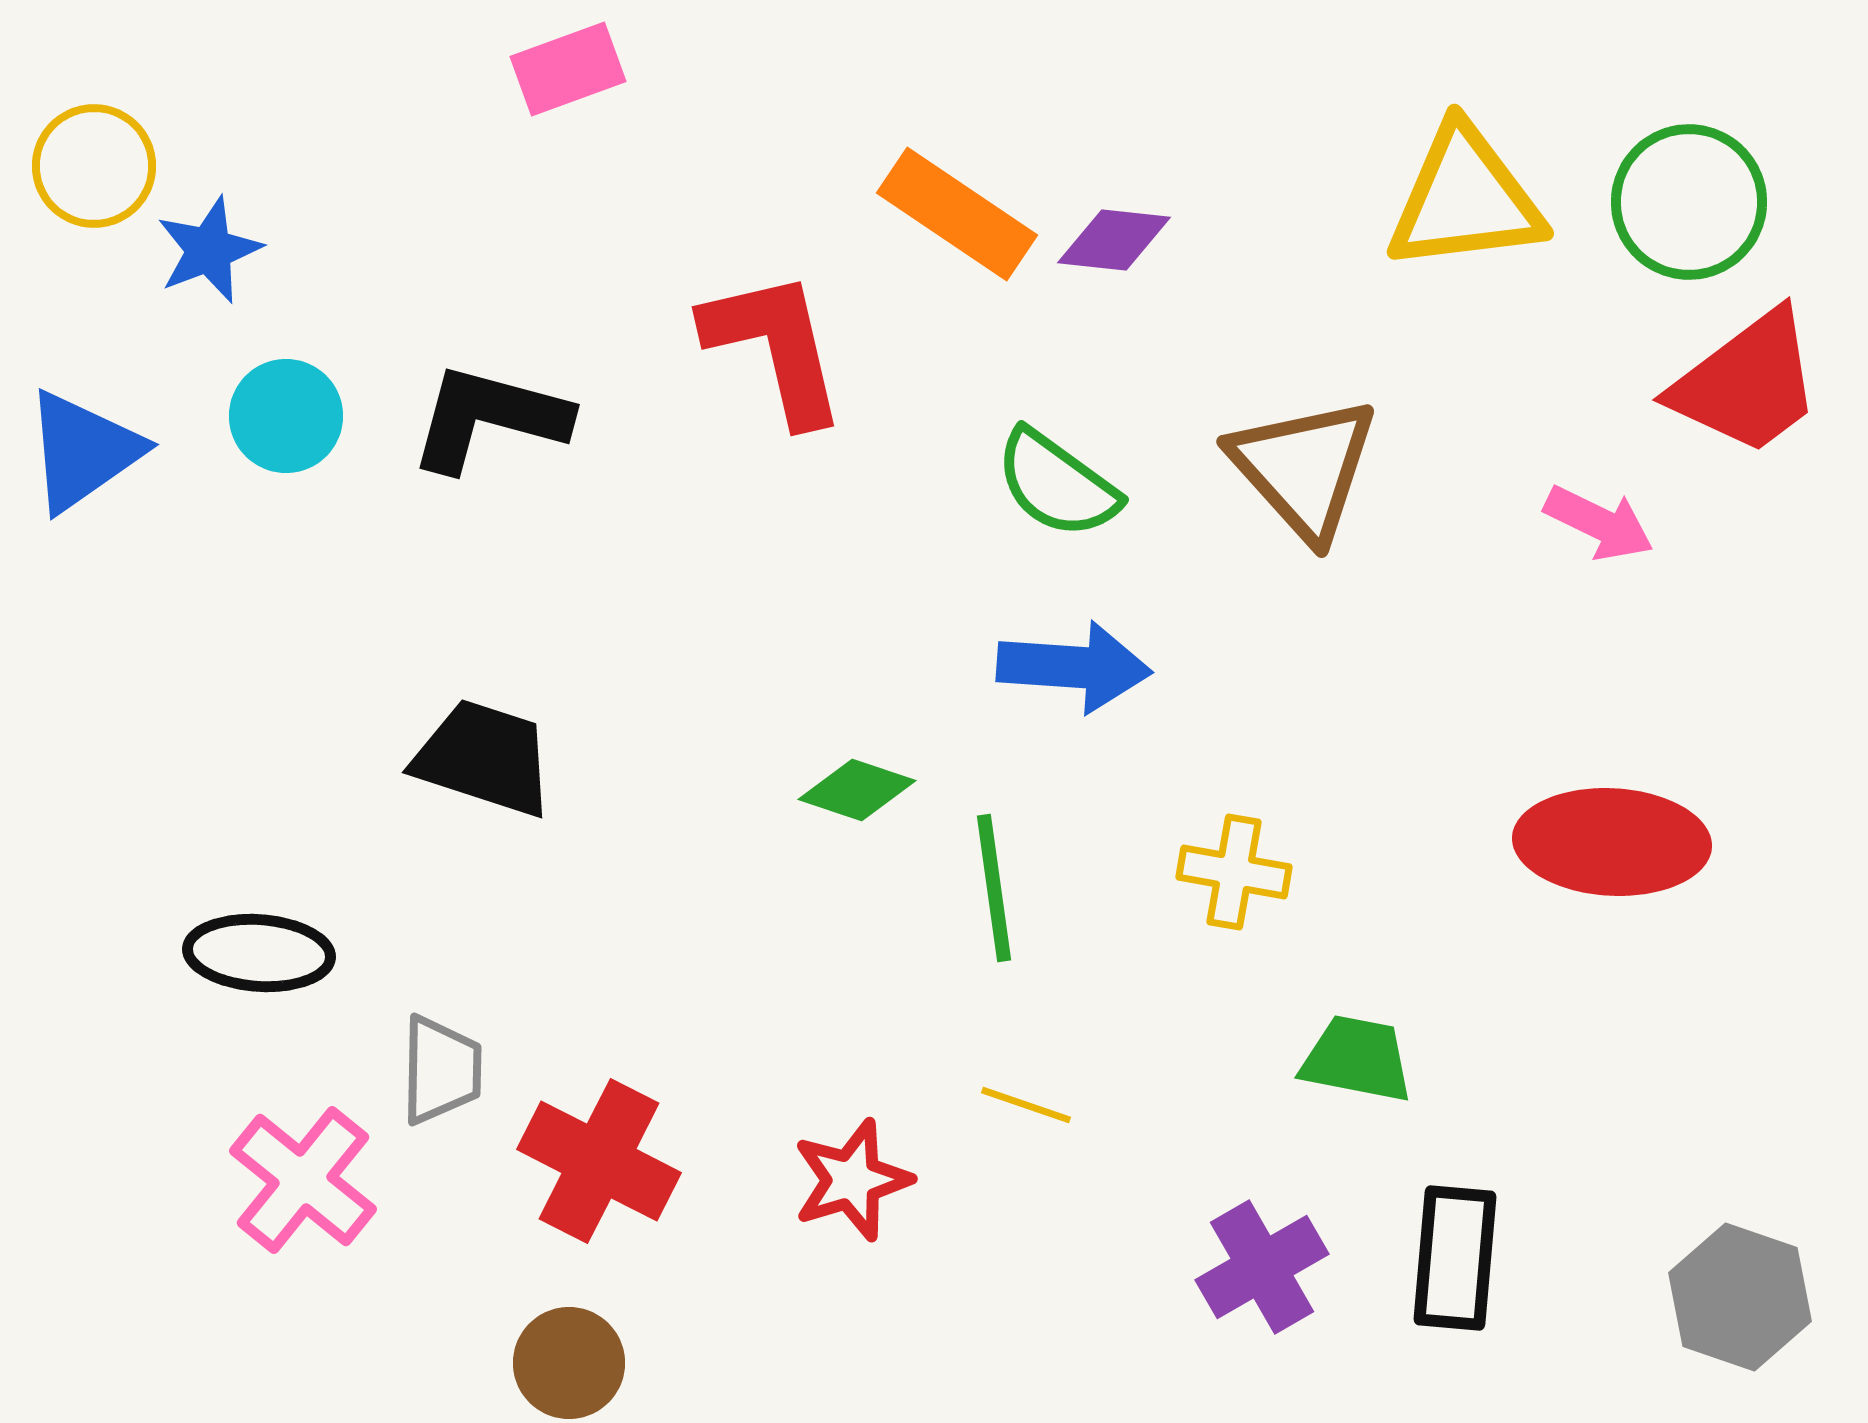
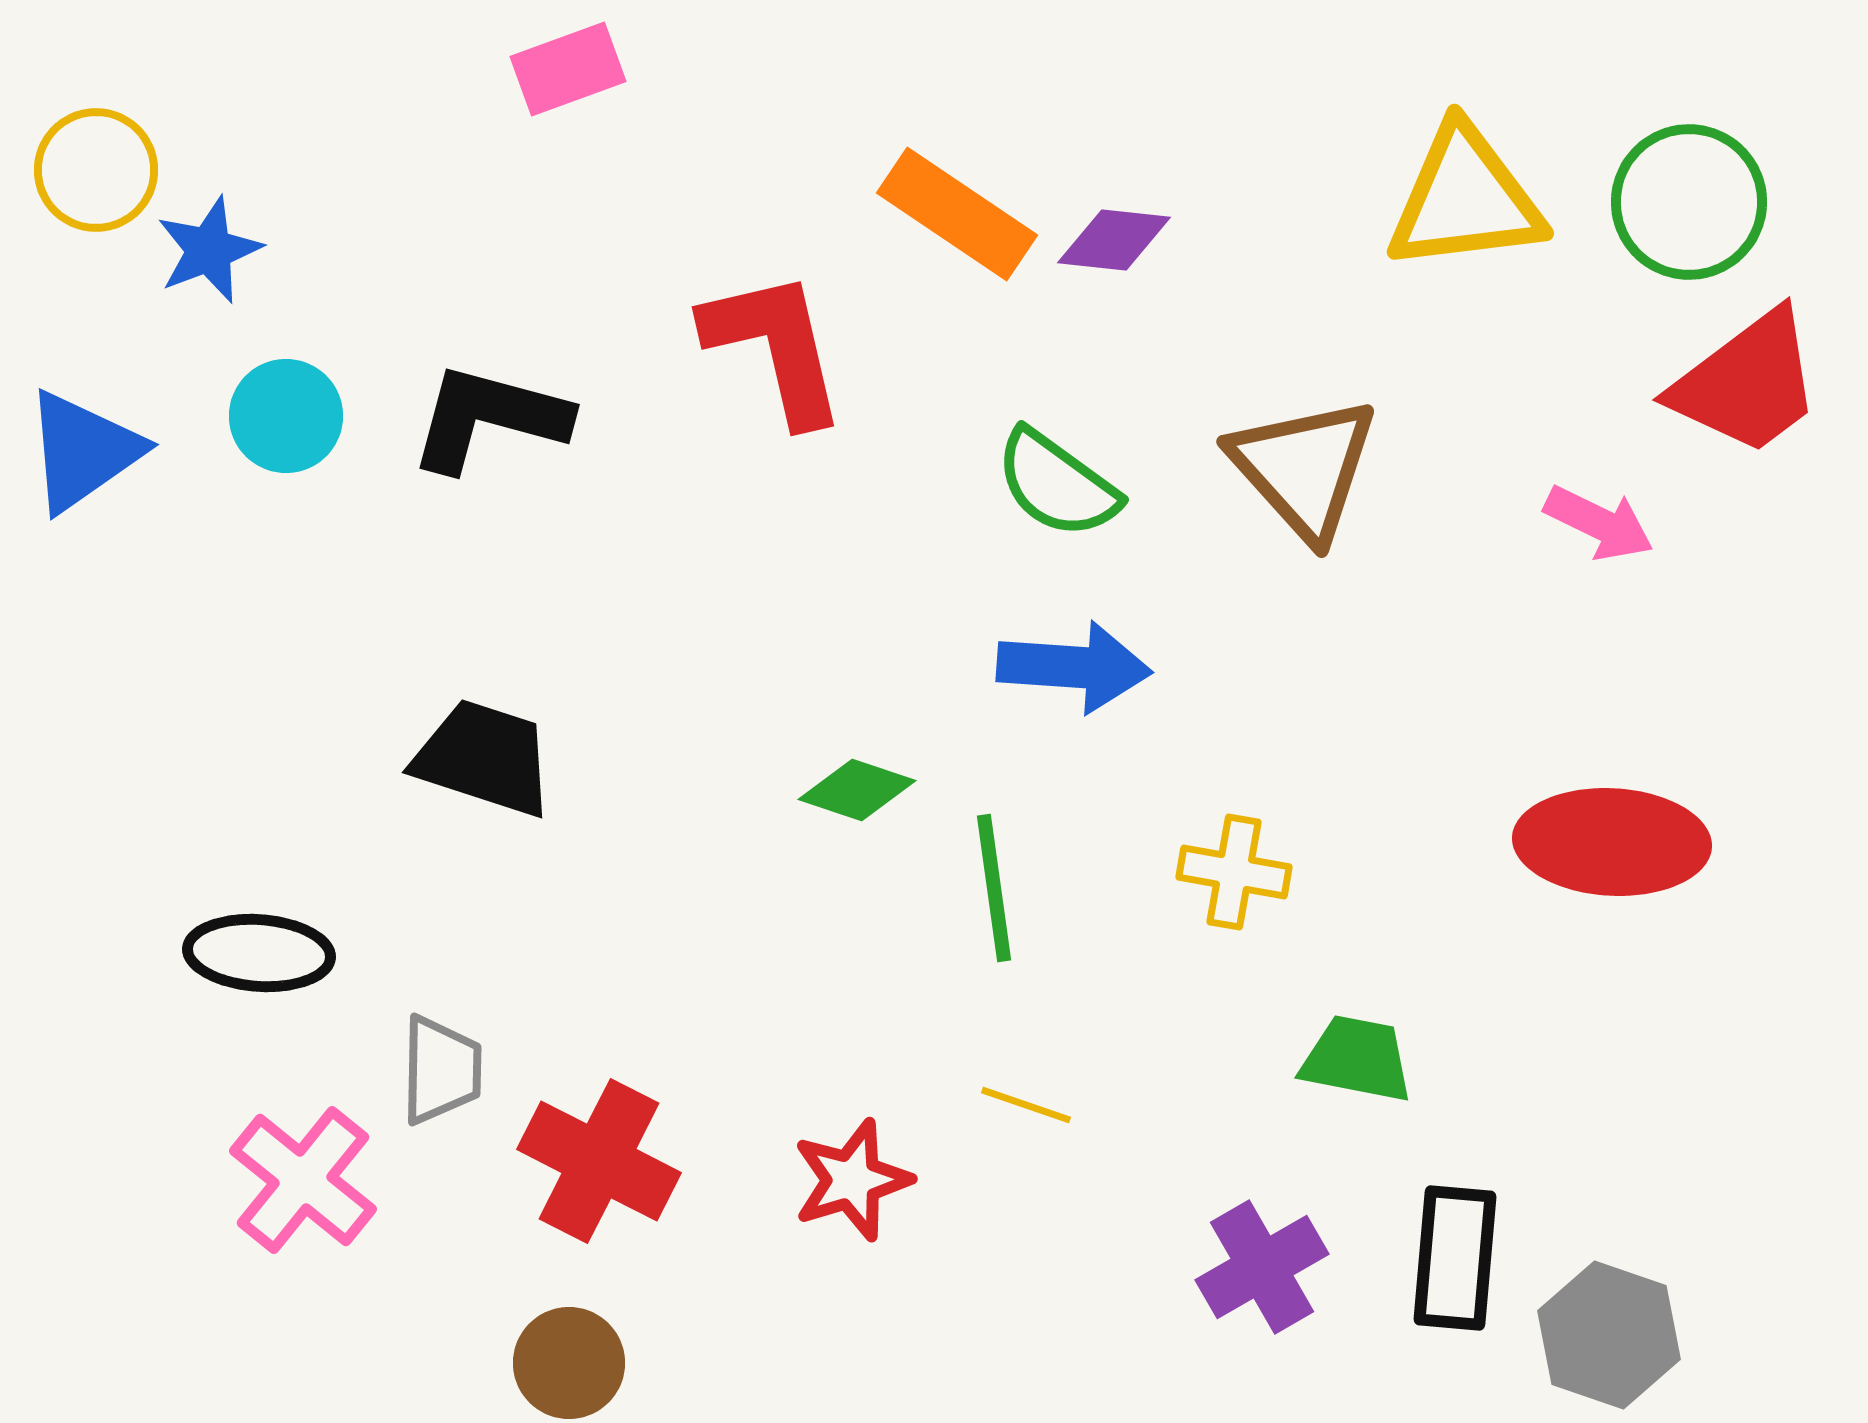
yellow circle: moved 2 px right, 4 px down
gray hexagon: moved 131 px left, 38 px down
